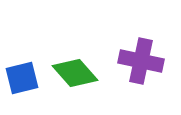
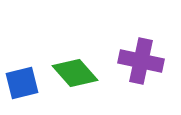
blue square: moved 5 px down
